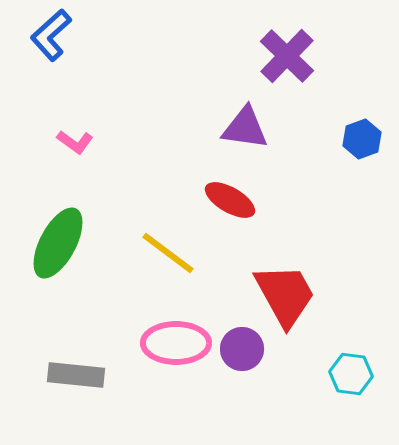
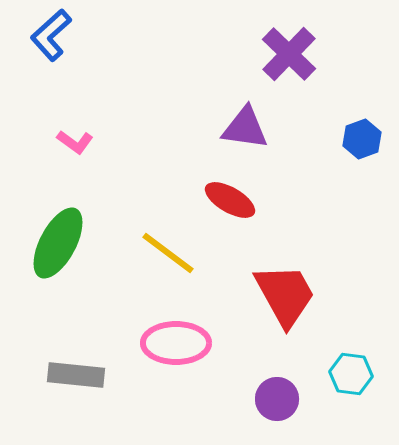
purple cross: moved 2 px right, 2 px up
purple circle: moved 35 px right, 50 px down
